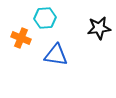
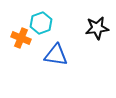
cyan hexagon: moved 4 px left, 5 px down; rotated 15 degrees counterclockwise
black star: moved 2 px left
